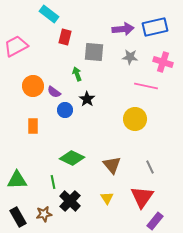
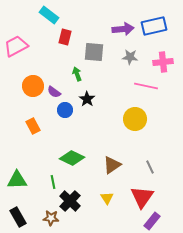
cyan rectangle: moved 1 px down
blue rectangle: moved 1 px left, 1 px up
pink cross: rotated 24 degrees counterclockwise
orange rectangle: rotated 28 degrees counterclockwise
brown triangle: rotated 36 degrees clockwise
brown star: moved 7 px right, 4 px down; rotated 14 degrees clockwise
purple rectangle: moved 3 px left
